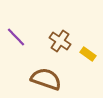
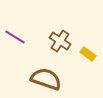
purple line: moved 1 px left; rotated 15 degrees counterclockwise
